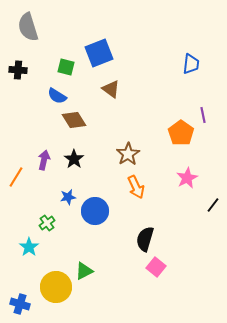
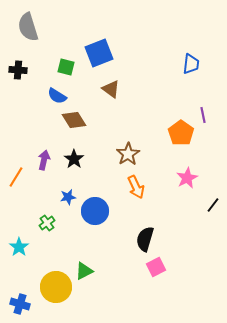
cyan star: moved 10 px left
pink square: rotated 24 degrees clockwise
